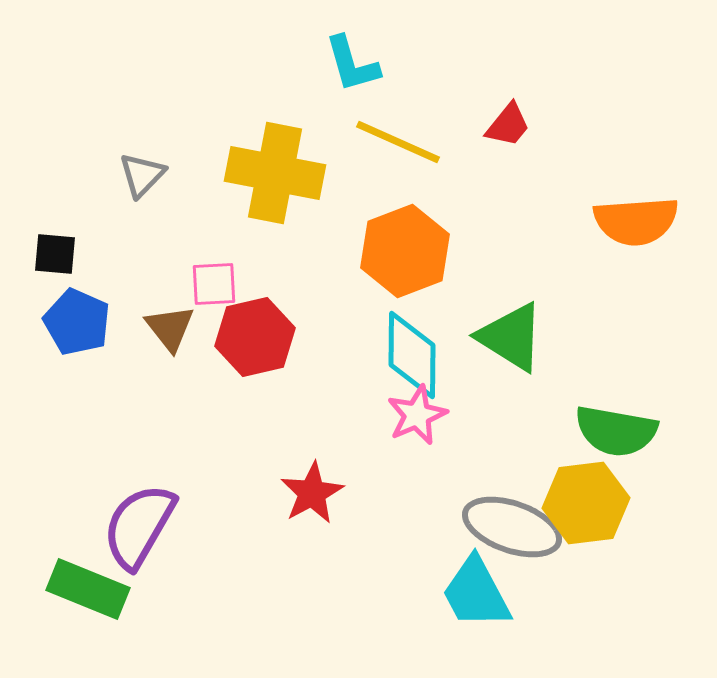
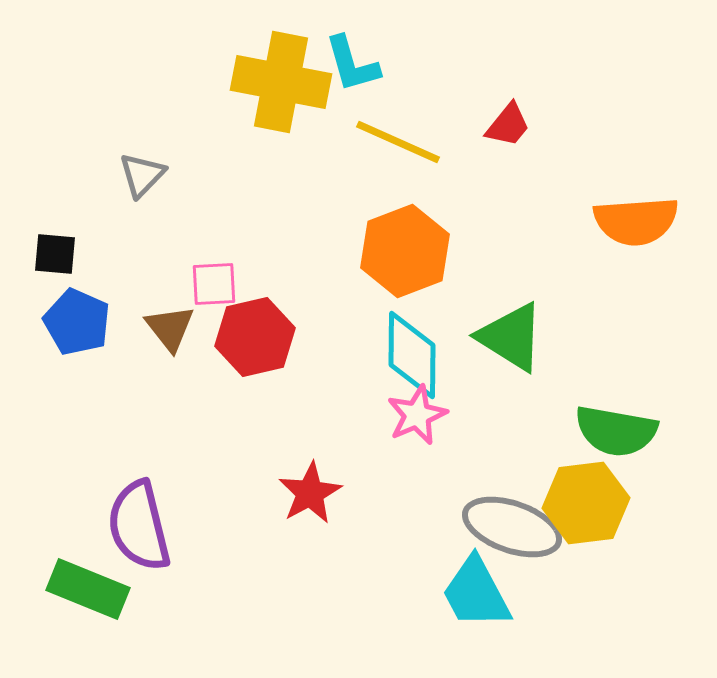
yellow cross: moved 6 px right, 91 px up
red star: moved 2 px left
purple semicircle: rotated 44 degrees counterclockwise
